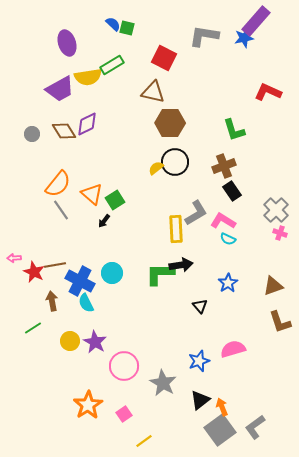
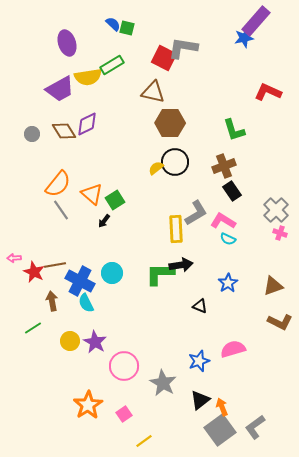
gray L-shape at (204, 36): moved 21 px left, 12 px down
black triangle at (200, 306): rotated 28 degrees counterclockwise
brown L-shape at (280, 322): rotated 45 degrees counterclockwise
